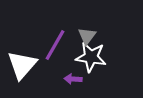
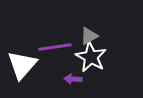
gray triangle: moved 2 px right; rotated 24 degrees clockwise
purple line: moved 2 px down; rotated 52 degrees clockwise
white star: rotated 20 degrees clockwise
